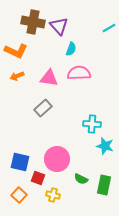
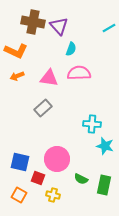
orange square: rotated 14 degrees counterclockwise
